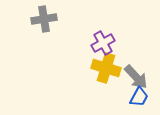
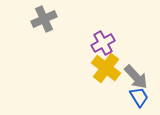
gray cross: rotated 15 degrees counterclockwise
yellow cross: rotated 20 degrees clockwise
blue trapezoid: rotated 60 degrees counterclockwise
